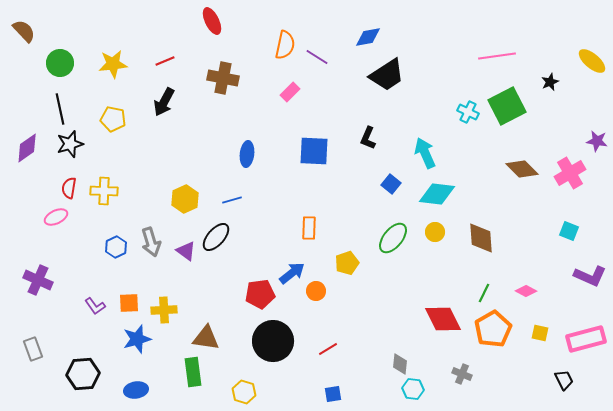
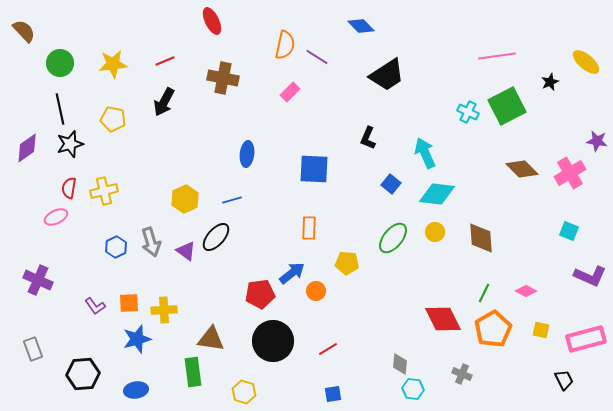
blue diamond at (368, 37): moved 7 px left, 11 px up; rotated 56 degrees clockwise
yellow ellipse at (592, 61): moved 6 px left, 1 px down
blue square at (314, 151): moved 18 px down
yellow cross at (104, 191): rotated 16 degrees counterclockwise
yellow pentagon at (347, 263): rotated 25 degrees clockwise
yellow square at (540, 333): moved 1 px right, 3 px up
brown triangle at (206, 338): moved 5 px right, 1 px down
